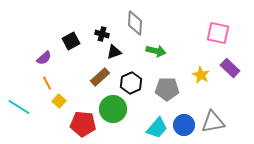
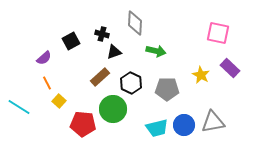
black hexagon: rotated 10 degrees counterclockwise
cyan trapezoid: rotated 35 degrees clockwise
